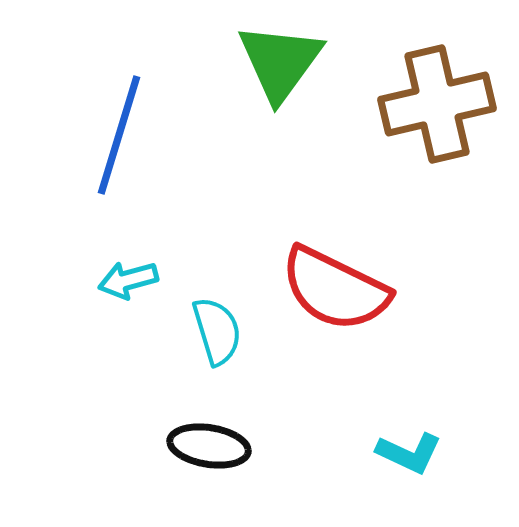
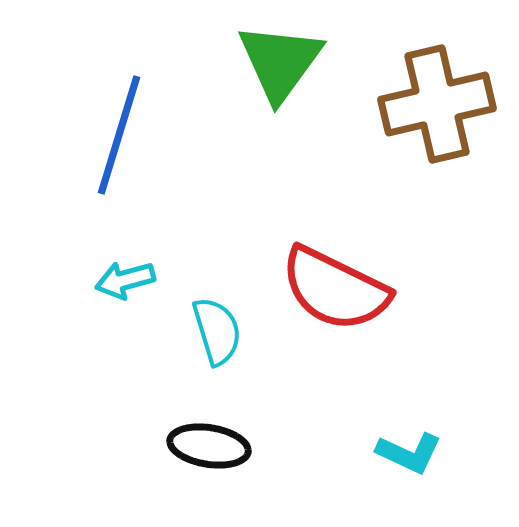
cyan arrow: moved 3 px left
